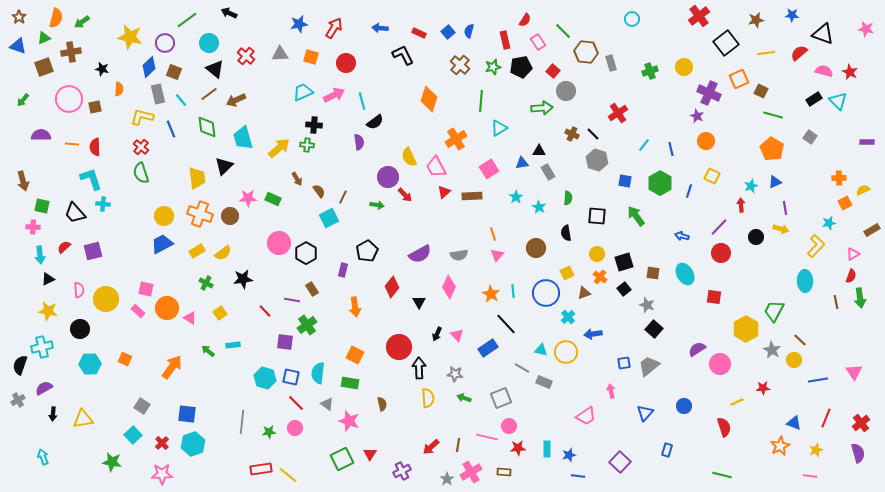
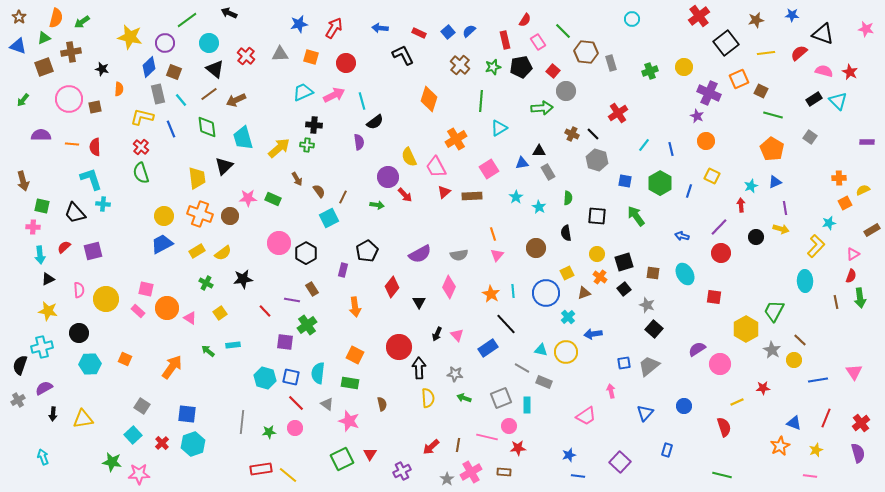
blue semicircle at (469, 31): rotated 32 degrees clockwise
black circle at (80, 329): moved 1 px left, 4 px down
cyan rectangle at (547, 449): moved 20 px left, 44 px up
pink star at (162, 474): moved 23 px left
